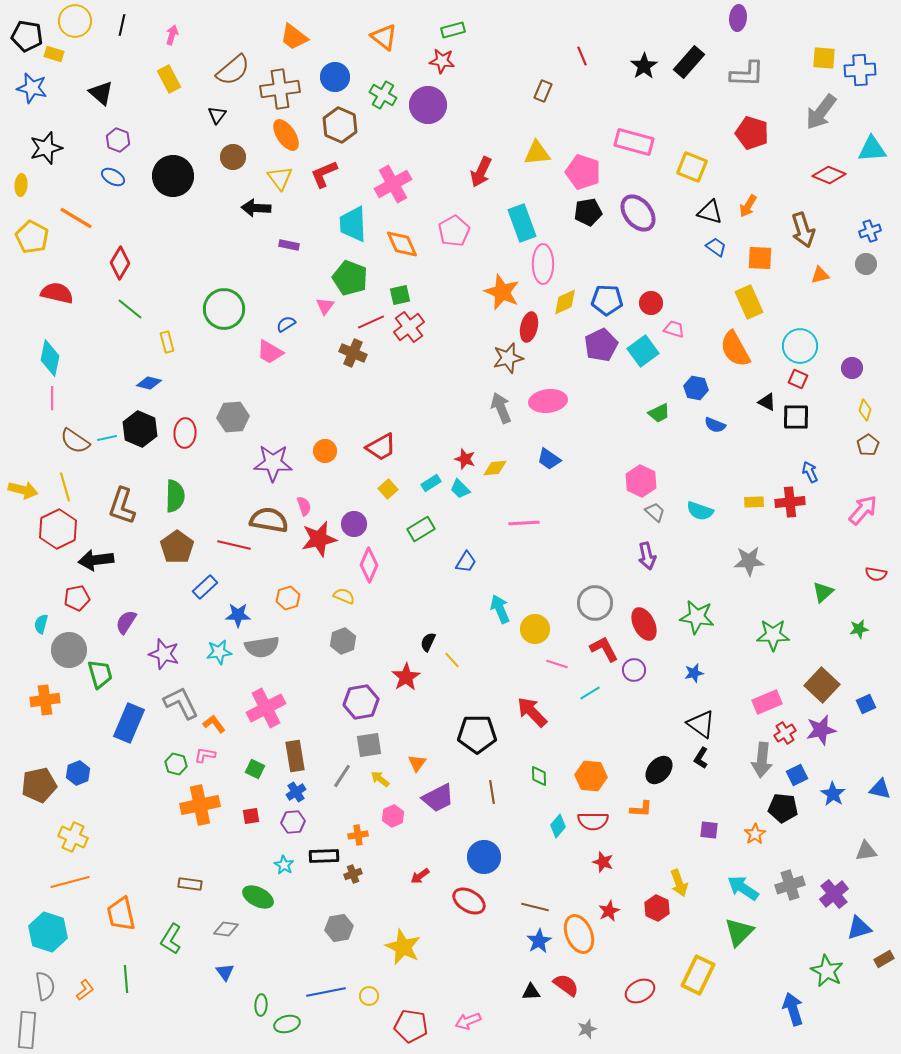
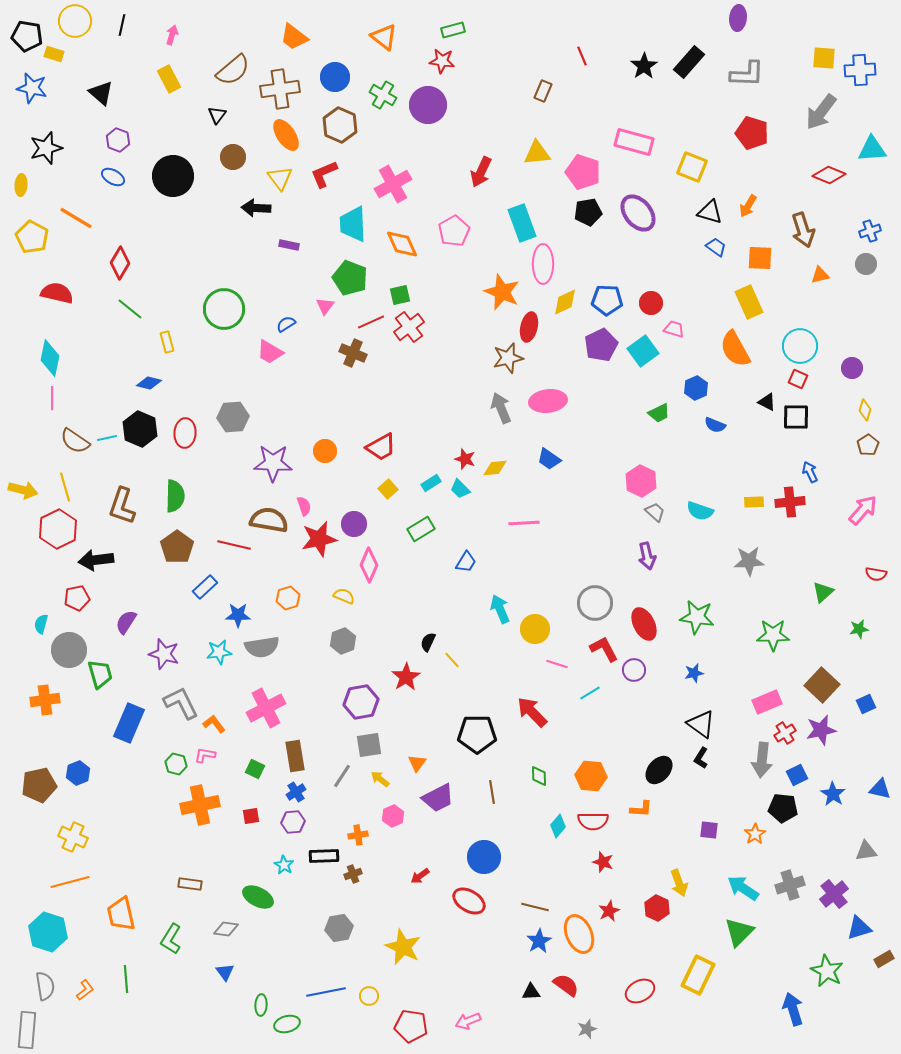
blue hexagon at (696, 388): rotated 25 degrees clockwise
